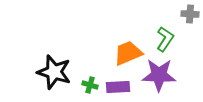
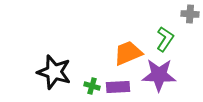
green cross: moved 2 px right, 1 px down
